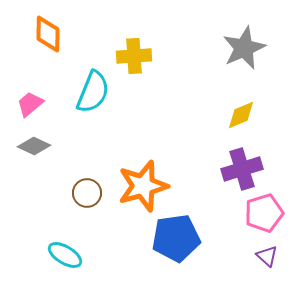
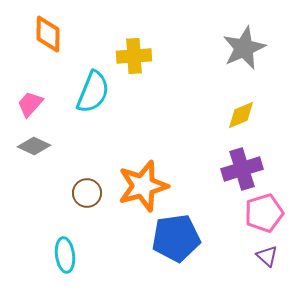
pink trapezoid: rotated 8 degrees counterclockwise
cyan ellipse: rotated 52 degrees clockwise
